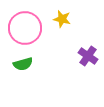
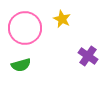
yellow star: rotated 12 degrees clockwise
green semicircle: moved 2 px left, 1 px down
